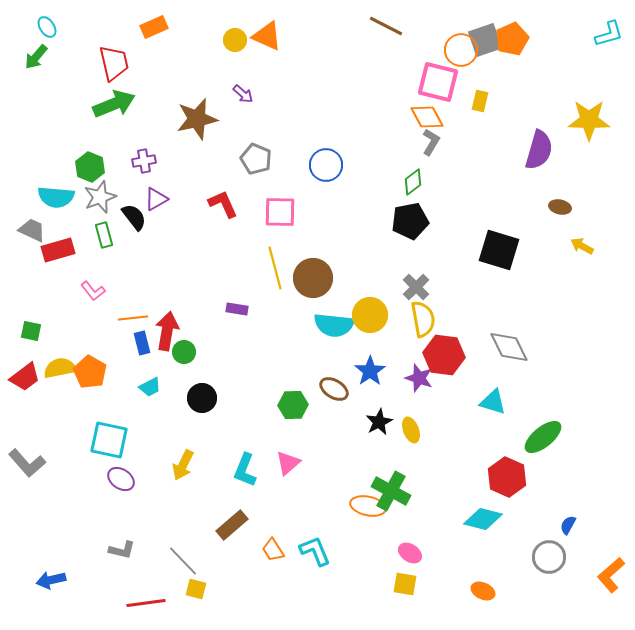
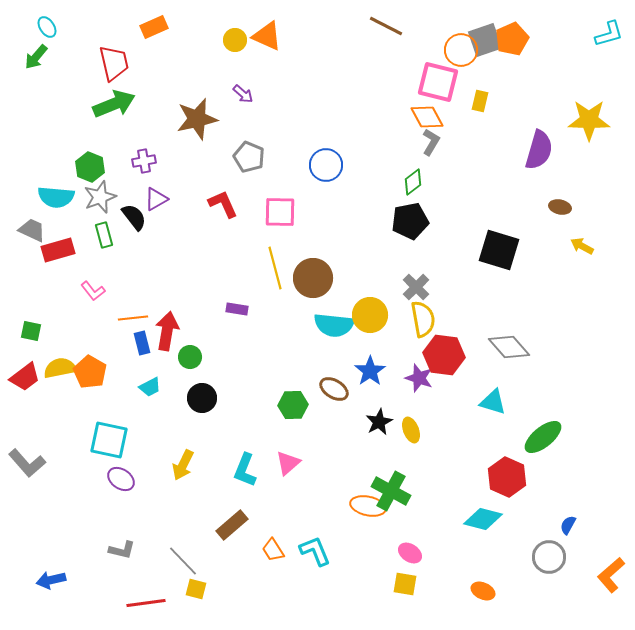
gray pentagon at (256, 159): moved 7 px left, 2 px up
gray diamond at (509, 347): rotated 15 degrees counterclockwise
green circle at (184, 352): moved 6 px right, 5 px down
